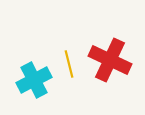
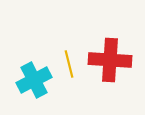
red cross: rotated 21 degrees counterclockwise
